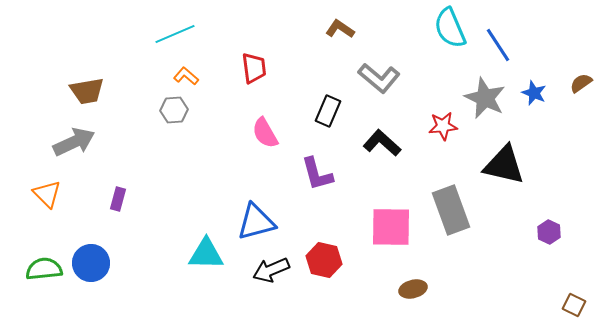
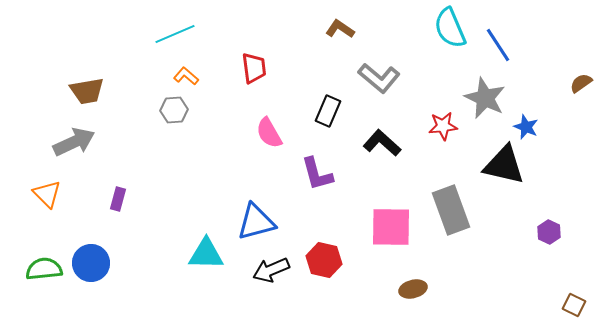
blue star: moved 8 px left, 34 px down
pink semicircle: moved 4 px right
